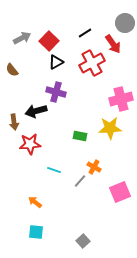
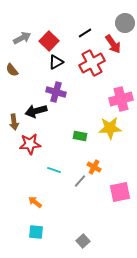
pink square: rotated 10 degrees clockwise
